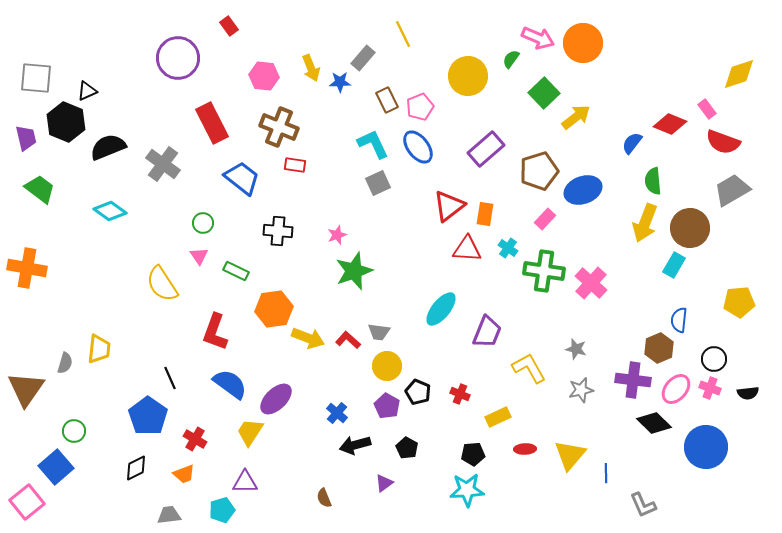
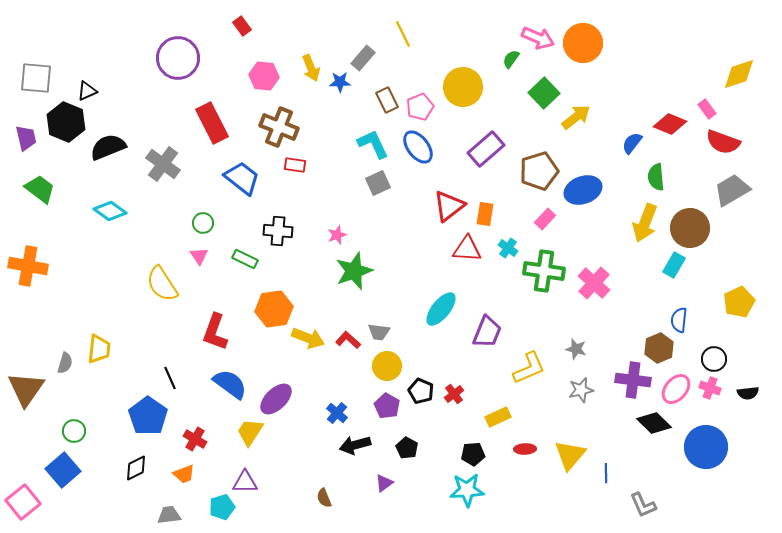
red rectangle at (229, 26): moved 13 px right
yellow circle at (468, 76): moved 5 px left, 11 px down
green semicircle at (653, 181): moved 3 px right, 4 px up
orange cross at (27, 268): moved 1 px right, 2 px up
green rectangle at (236, 271): moved 9 px right, 12 px up
pink cross at (591, 283): moved 3 px right
yellow pentagon at (739, 302): rotated 20 degrees counterclockwise
yellow L-shape at (529, 368): rotated 96 degrees clockwise
black pentagon at (418, 392): moved 3 px right, 1 px up
red cross at (460, 394): moved 6 px left; rotated 30 degrees clockwise
blue square at (56, 467): moved 7 px right, 3 px down
pink square at (27, 502): moved 4 px left
cyan pentagon at (222, 510): moved 3 px up
